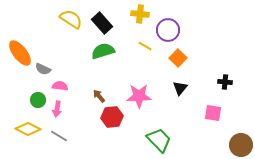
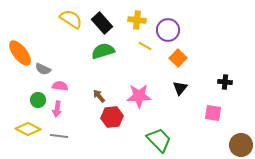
yellow cross: moved 3 px left, 6 px down
gray line: rotated 24 degrees counterclockwise
